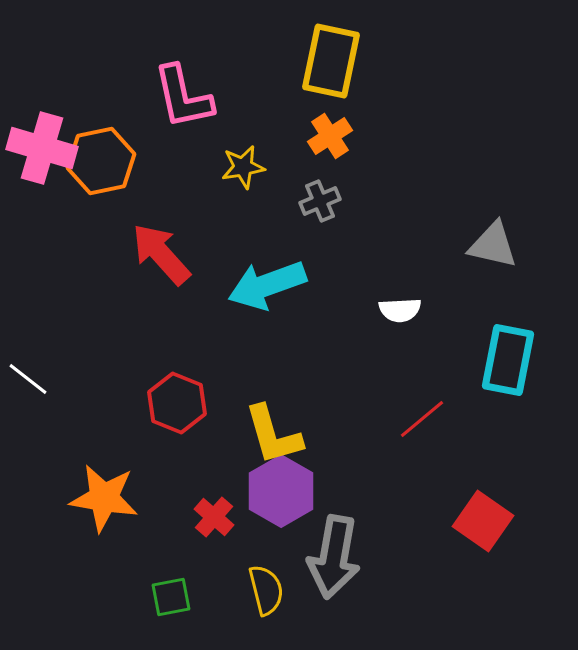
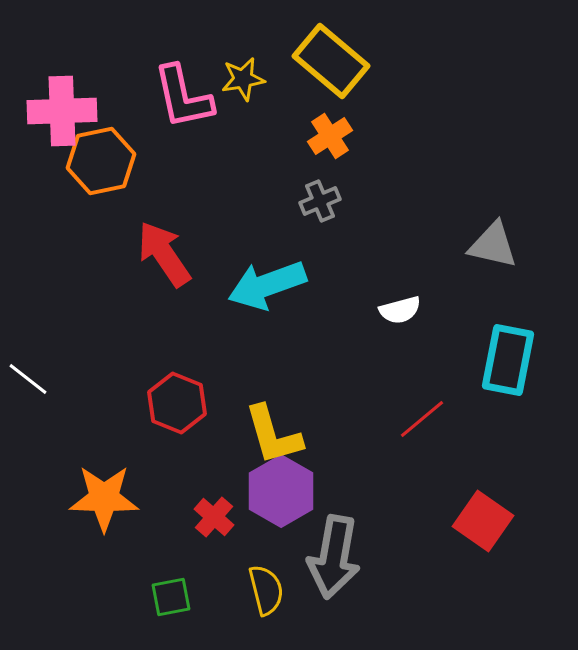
yellow rectangle: rotated 62 degrees counterclockwise
pink cross: moved 20 px right, 37 px up; rotated 18 degrees counterclockwise
yellow star: moved 88 px up
red arrow: moved 3 px right; rotated 8 degrees clockwise
white semicircle: rotated 12 degrees counterclockwise
orange star: rotated 8 degrees counterclockwise
